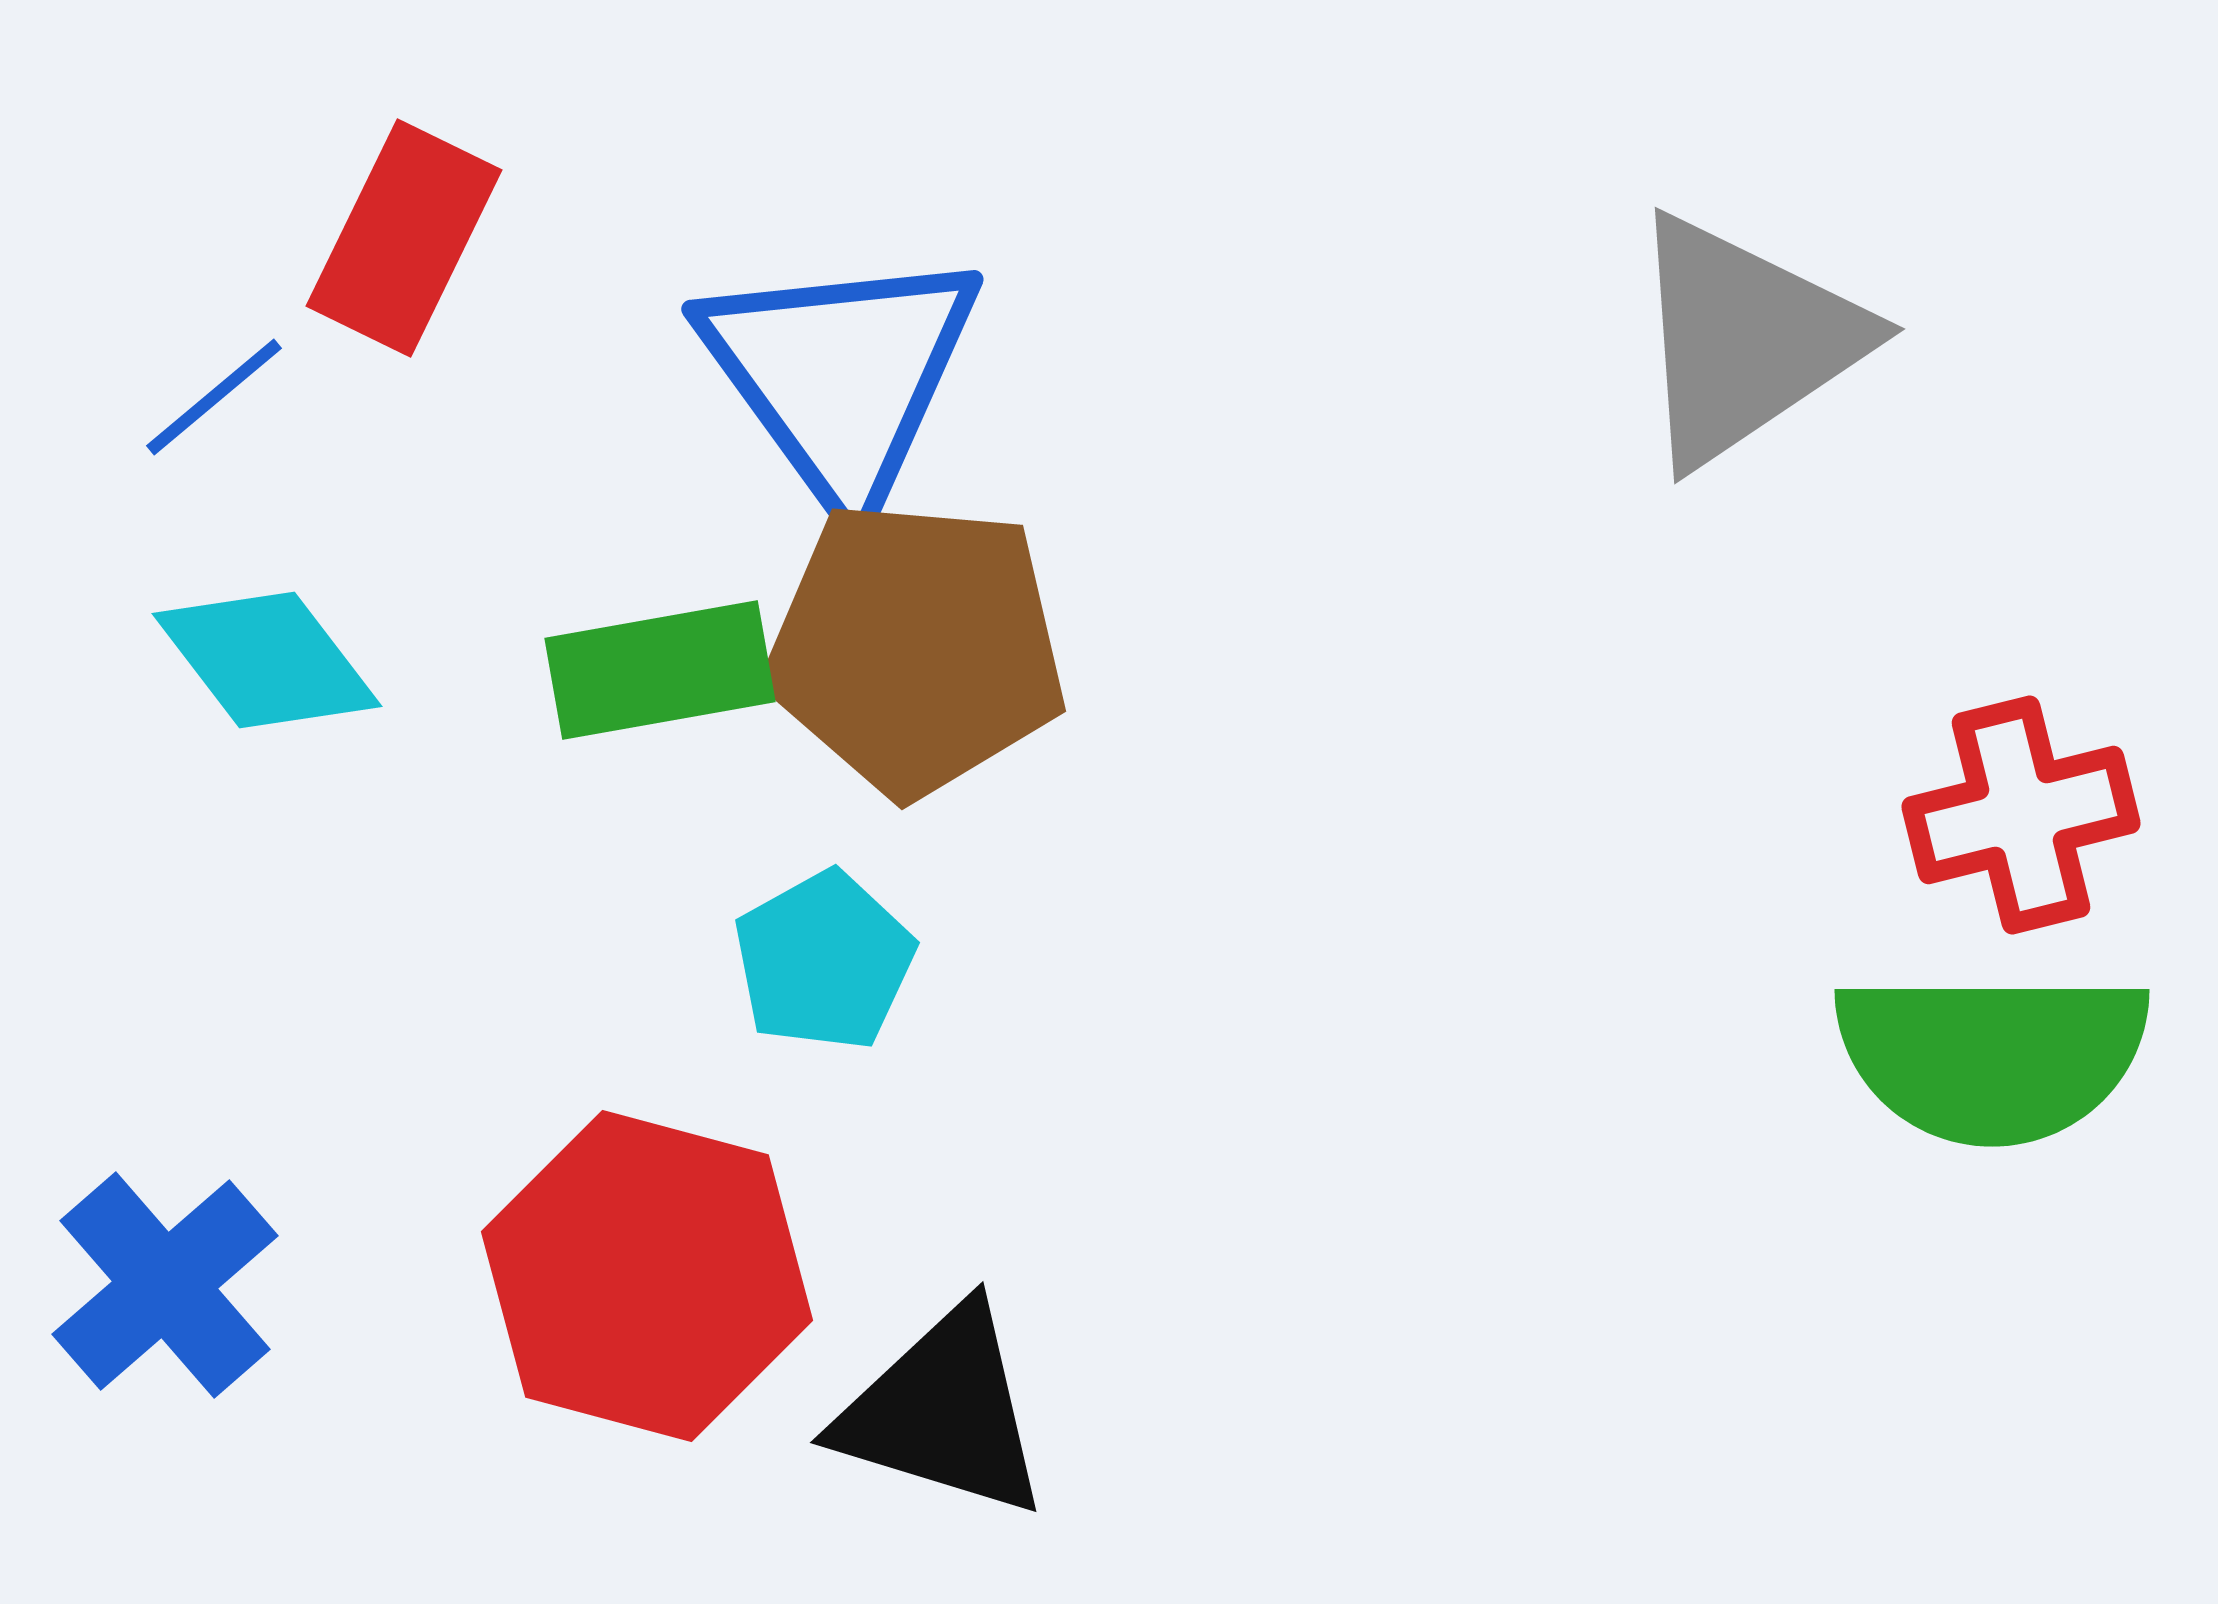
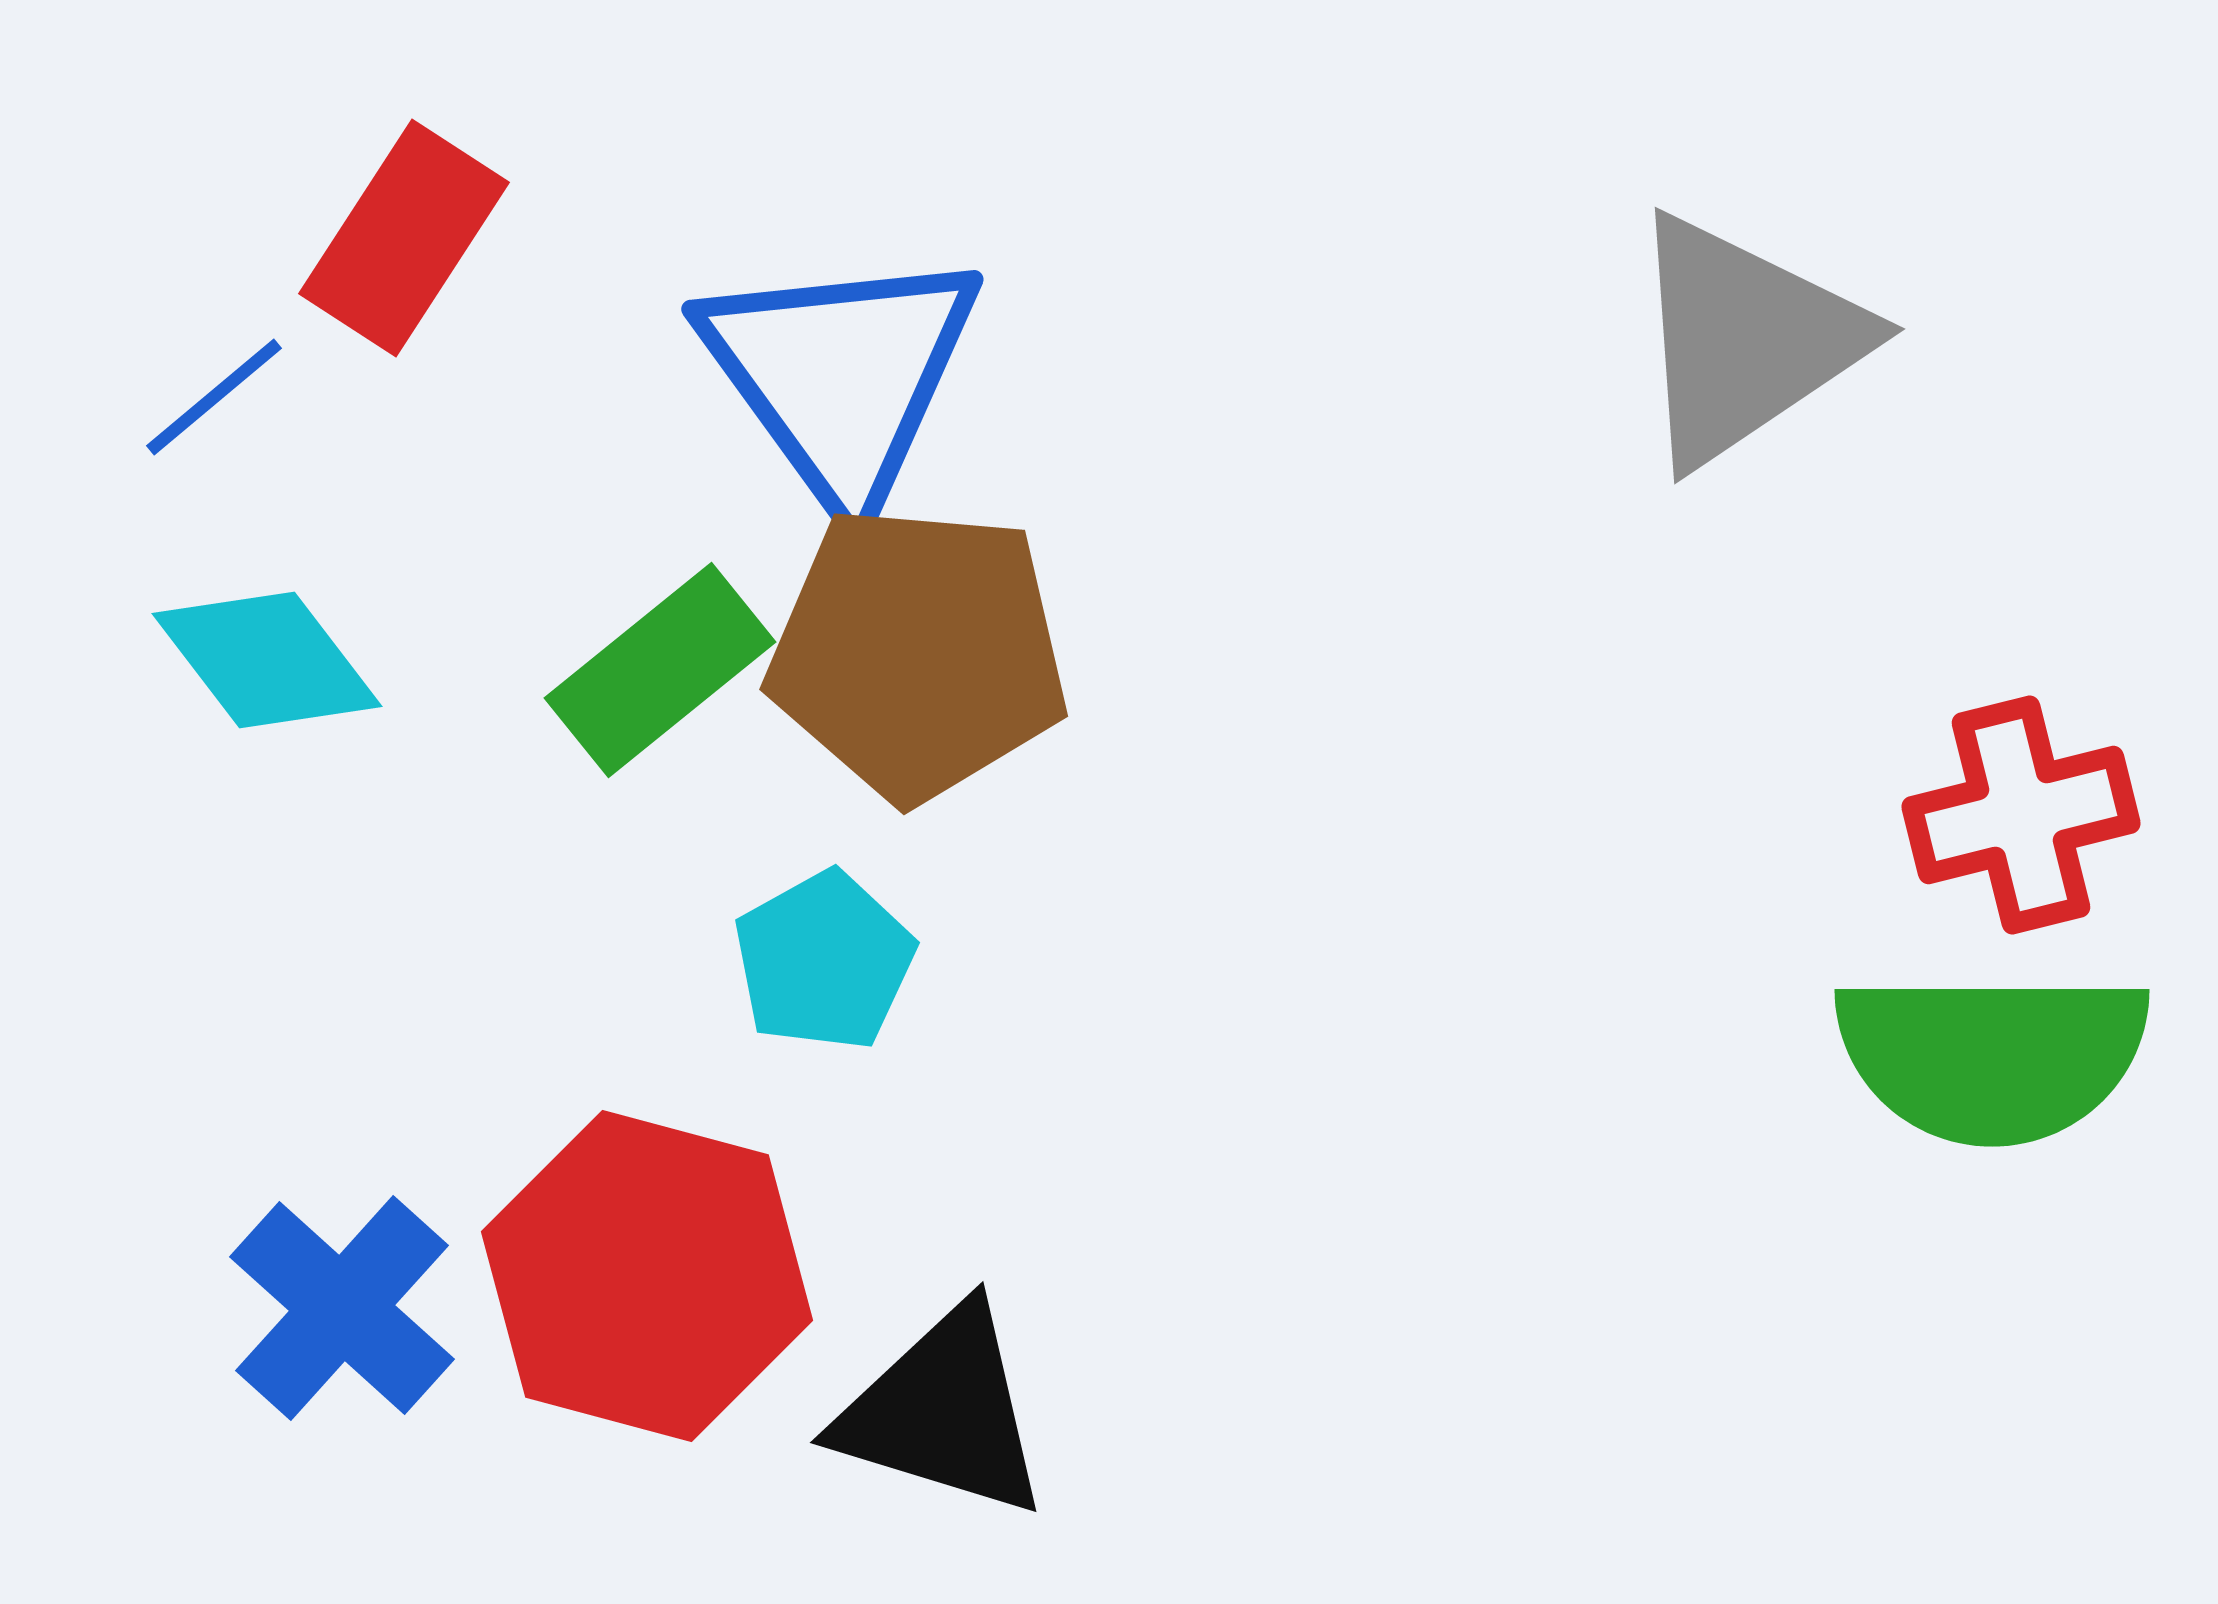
red rectangle: rotated 7 degrees clockwise
brown pentagon: moved 2 px right, 5 px down
green rectangle: rotated 29 degrees counterclockwise
blue cross: moved 177 px right, 23 px down; rotated 7 degrees counterclockwise
